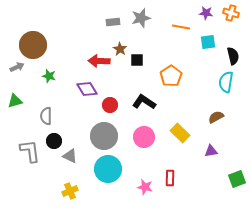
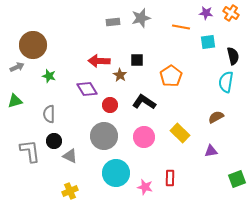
orange cross: rotated 14 degrees clockwise
brown star: moved 26 px down
gray semicircle: moved 3 px right, 2 px up
cyan circle: moved 8 px right, 4 px down
